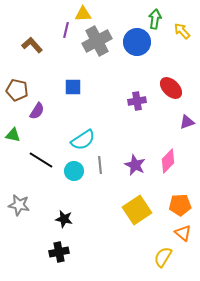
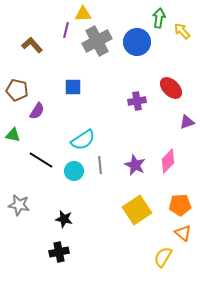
green arrow: moved 4 px right, 1 px up
